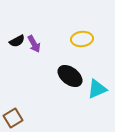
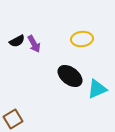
brown square: moved 1 px down
